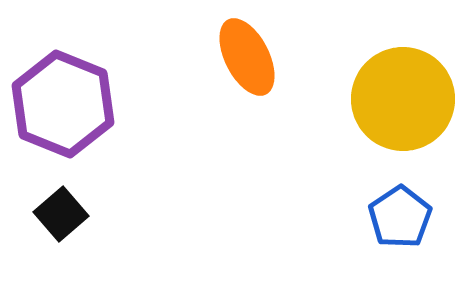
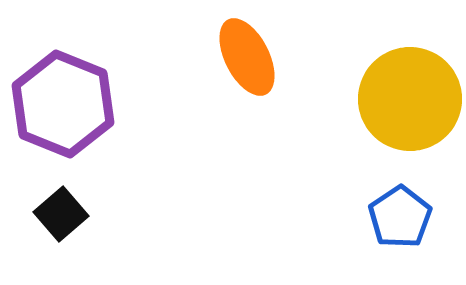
yellow circle: moved 7 px right
